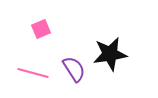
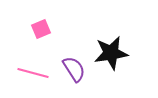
black star: moved 1 px right, 1 px up
